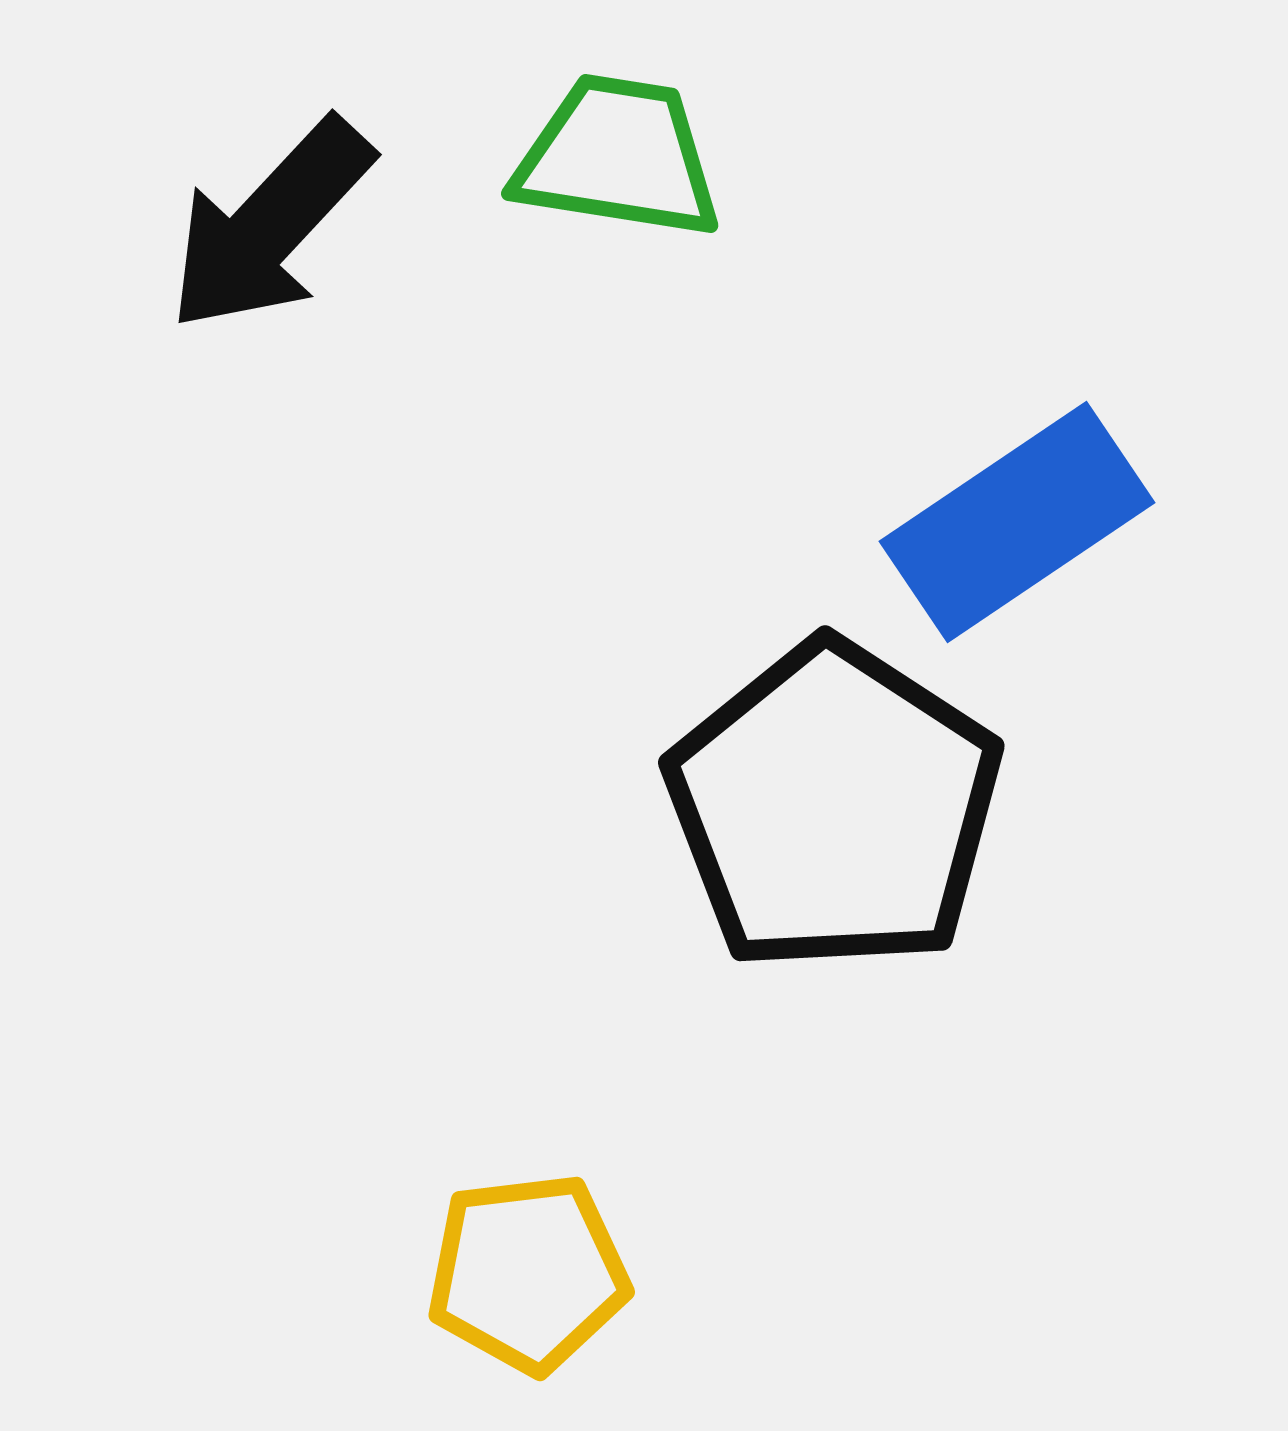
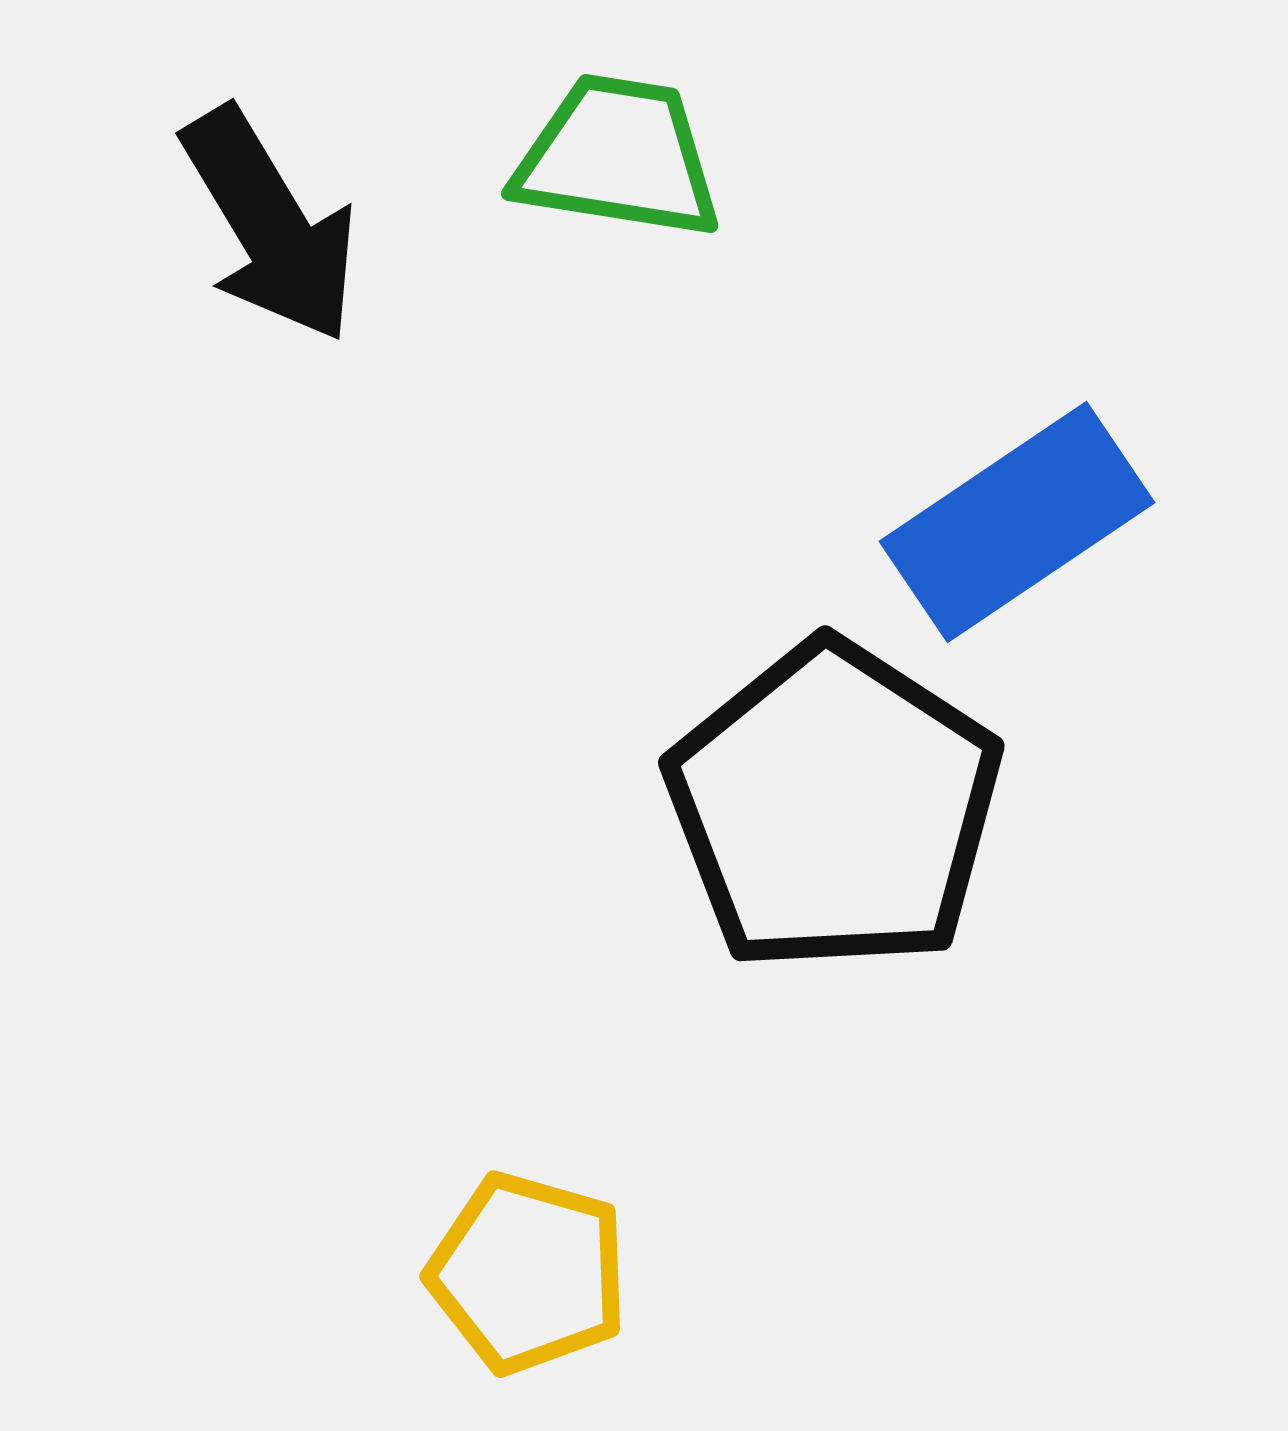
black arrow: rotated 74 degrees counterclockwise
yellow pentagon: rotated 23 degrees clockwise
